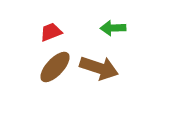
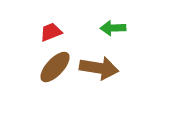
brown arrow: rotated 9 degrees counterclockwise
